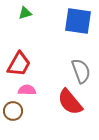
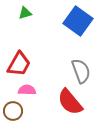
blue square: rotated 28 degrees clockwise
